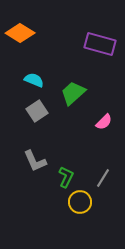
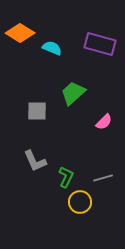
cyan semicircle: moved 18 px right, 32 px up
gray square: rotated 35 degrees clockwise
gray line: rotated 42 degrees clockwise
